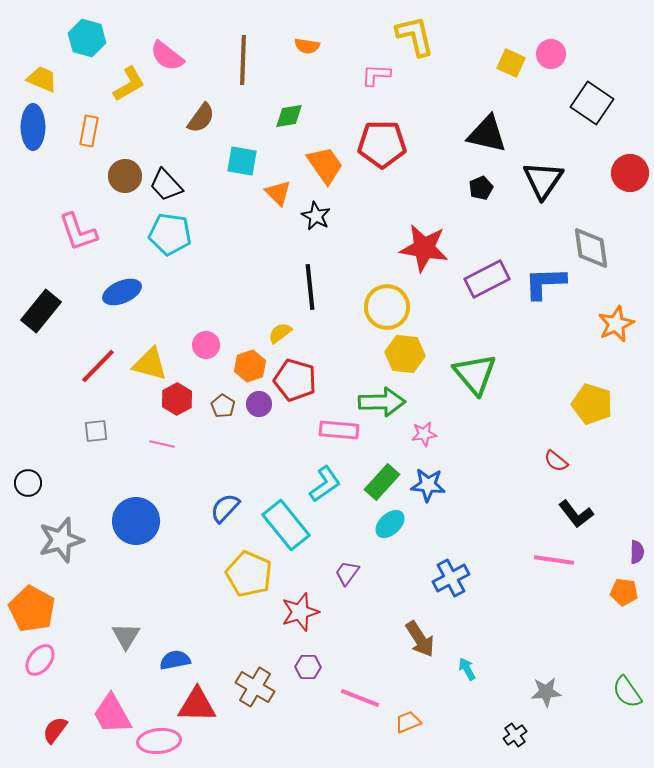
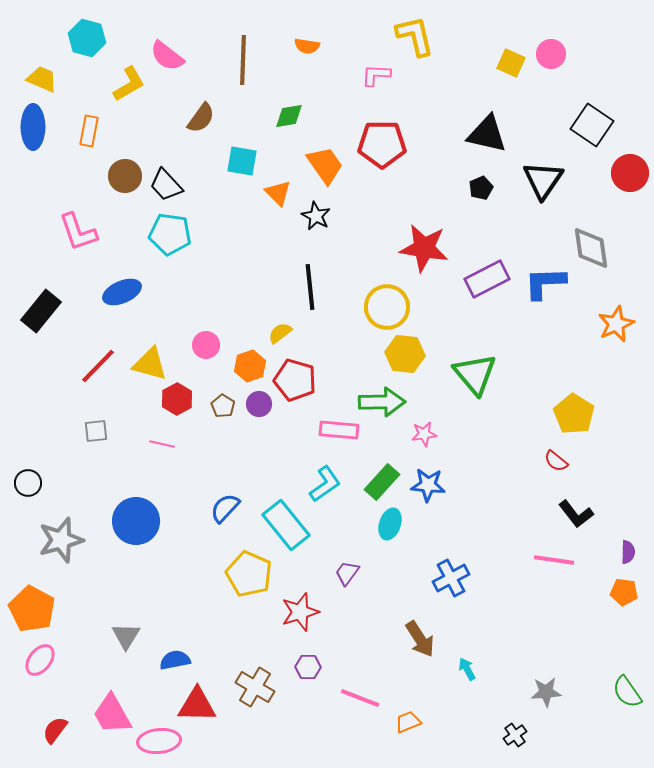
black square at (592, 103): moved 22 px down
yellow pentagon at (592, 404): moved 18 px left, 10 px down; rotated 15 degrees clockwise
cyan ellipse at (390, 524): rotated 28 degrees counterclockwise
purple semicircle at (637, 552): moved 9 px left
